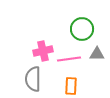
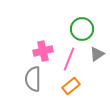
gray triangle: rotated 35 degrees counterclockwise
pink line: rotated 60 degrees counterclockwise
orange rectangle: rotated 48 degrees clockwise
